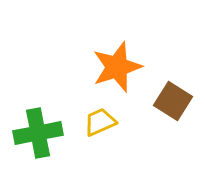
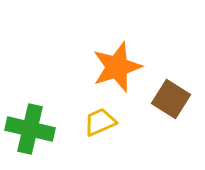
brown square: moved 2 px left, 2 px up
green cross: moved 8 px left, 4 px up; rotated 24 degrees clockwise
